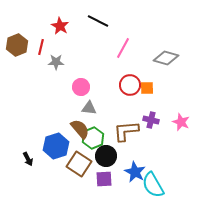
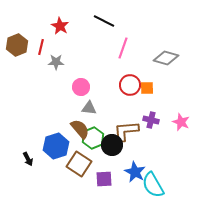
black line: moved 6 px right
pink line: rotated 10 degrees counterclockwise
black circle: moved 6 px right, 11 px up
